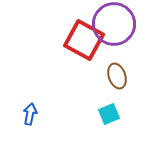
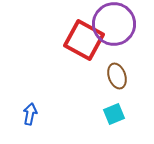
cyan square: moved 5 px right
